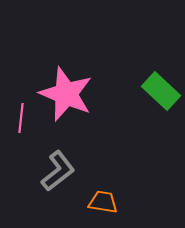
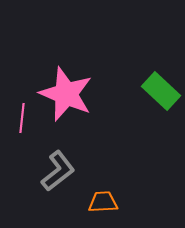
pink line: moved 1 px right
orange trapezoid: rotated 12 degrees counterclockwise
